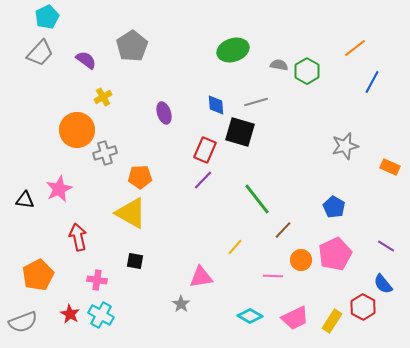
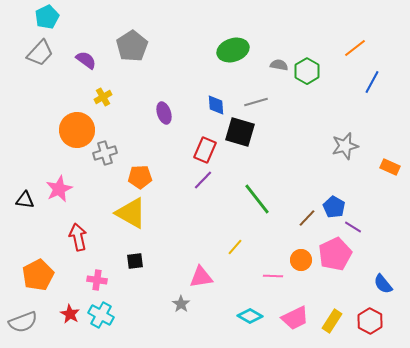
brown line at (283, 230): moved 24 px right, 12 px up
purple line at (386, 246): moved 33 px left, 19 px up
black square at (135, 261): rotated 18 degrees counterclockwise
red hexagon at (363, 307): moved 7 px right, 14 px down
